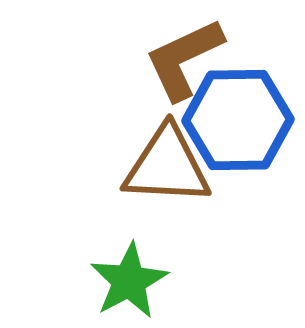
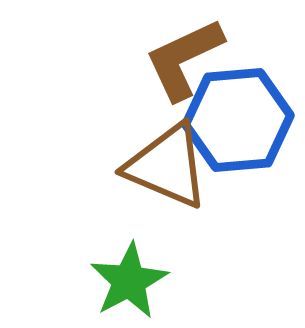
blue hexagon: rotated 4 degrees counterclockwise
brown triangle: rotated 20 degrees clockwise
